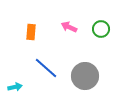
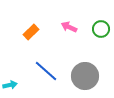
orange rectangle: rotated 42 degrees clockwise
blue line: moved 3 px down
cyan arrow: moved 5 px left, 2 px up
